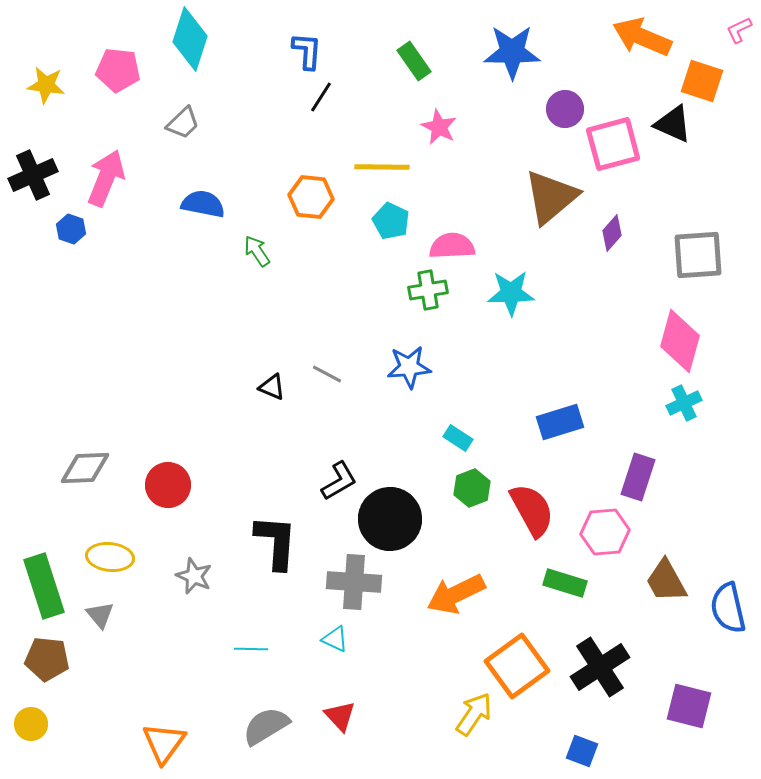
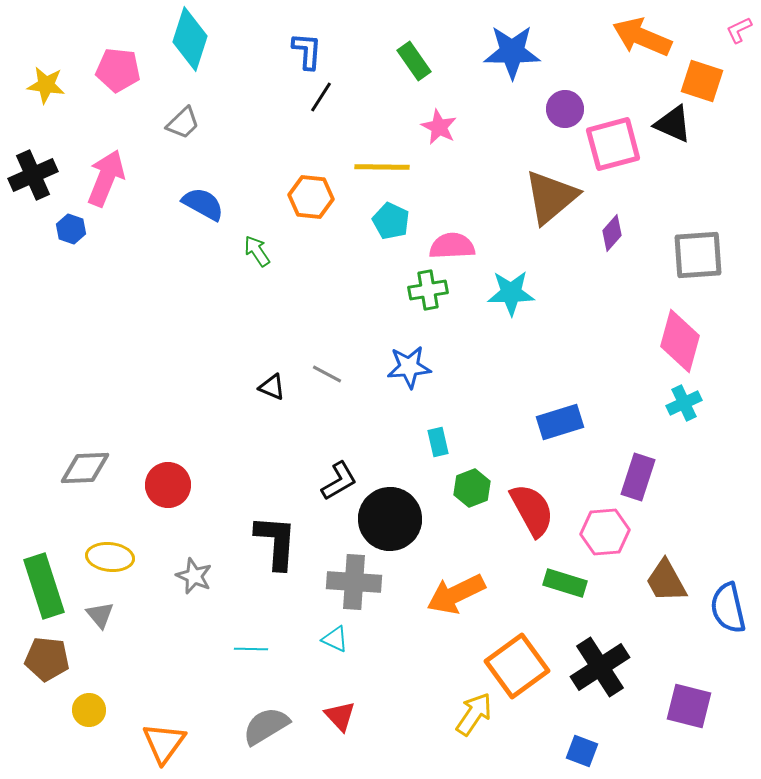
blue semicircle at (203, 204): rotated 18 degrees clockwise
cyan rectangle at (458, 438): moved 20 px left, 4 px down; rotated 44 degrees clockwise
yellow circle at (31, 724): moved 58 px right, 14 px up
